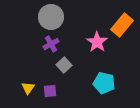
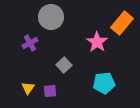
orange rectangle: moved 2 px up
purple cross: moved 21 px left, 1 px up
cyan pentagon: rotated 20 degrees counterclockwise
